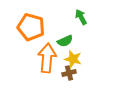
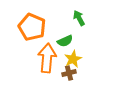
green arrow: moved 2 px left, 1 px down
orange pentagon: moved 1 px right; rotated 8 degrees clockwise
yellow star: rotated 30 degrees clockwise
